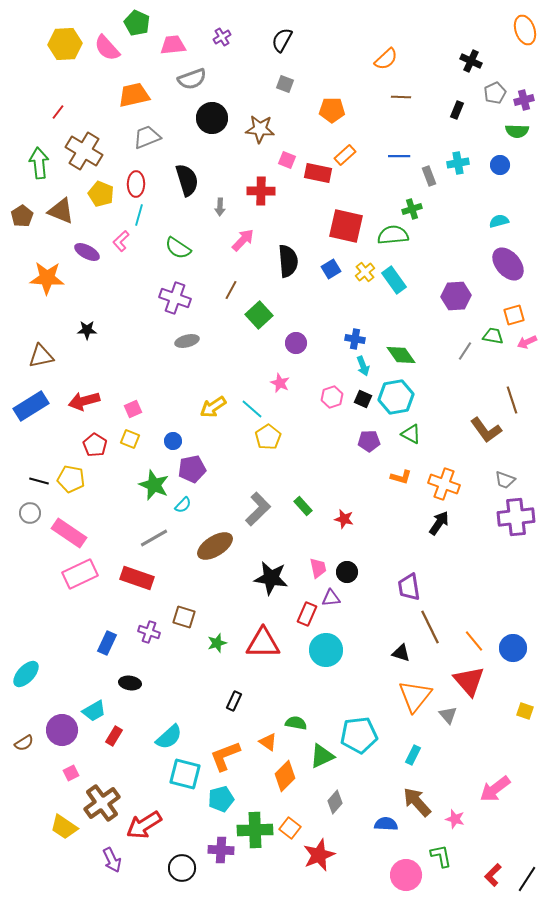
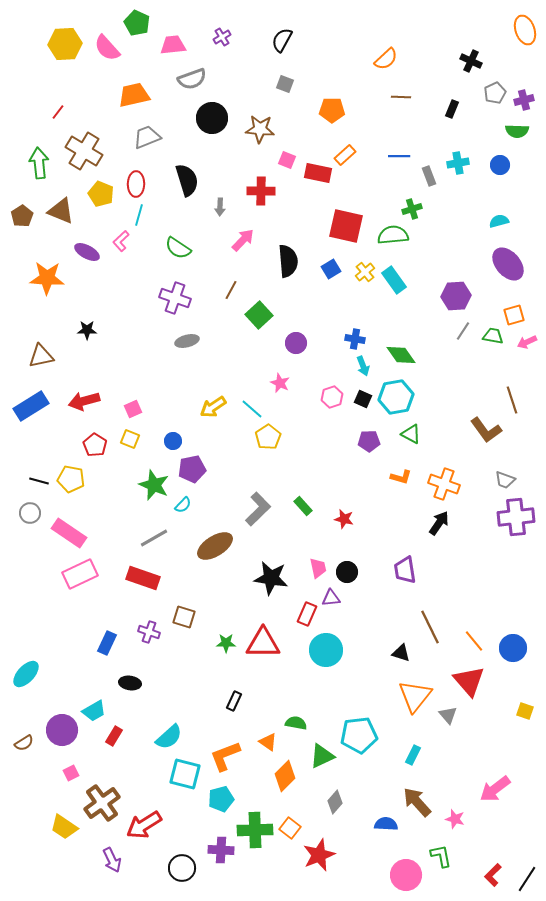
black rectangle at (457, 110): moved 5 px left, 1 px up
gray line at (465, 351): moved 2 px left, 20 px up
red rectangle at (137, 578): moved 6 px right
purple trapezoid at (409, 587): moved 4 px left, 17 px up
green star at (217, 643): moved 9 px right; rotated 18 degrees clockwise
